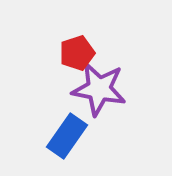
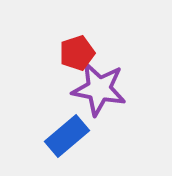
blue rectangle: rotated 15 degrees clockwise
